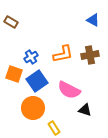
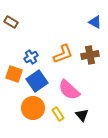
blue triangle: moved 2 px right, 2 px down
orange L-shape: rotated 10 degrees counterclockwise
pink semicircle: rotated 15 degrees clockwise
black triangle: moved 3 px left, 5 px down; rotated 32 degrees clockwise
yellow rectangle: moved 4 px right, 14 px up
